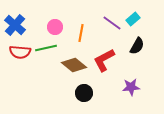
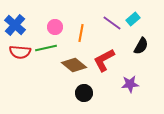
black semicircle: moved 4 px right
purple star: moved 1 px left, 3 px up
